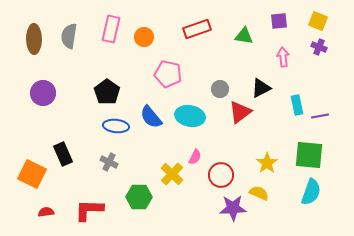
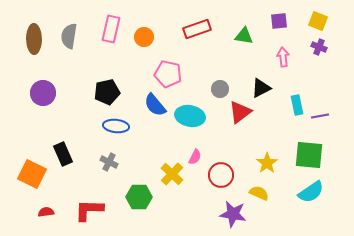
black pentagon: rotated 25 degrees clockwise
blue semicircle: moved 4 px right, 12 px up
cyan semicircle: rotated 36 degrees clockwise
purple star: moved 6 px down; rotated 12 degrees clockwise
